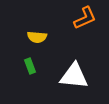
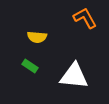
orange L-shape: rotated 95 degrees counterclockwise
green rectangle: rotated 35 degrees counterclockwise
